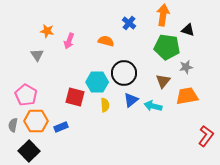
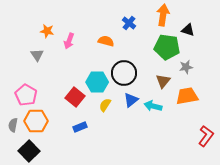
red square: rotated 24 degrees clockwise
yellow semicircle: rotated 144 degrees counterclockwise
blue rectangle: moved 19 px right
